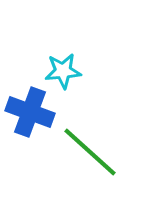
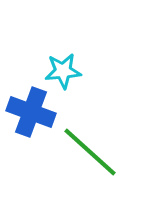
blue cross: moved 1 px right
